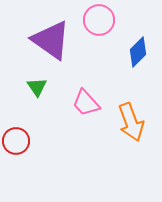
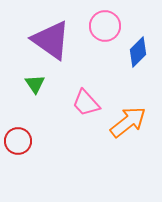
pink circle: moved 6 px right, 6 px down
green triangle: moved 2 px left, 3 px up
orange arrow: moved 3 px left; rotated 108 degrees counterclockwise
red circle: moved 2 px right
